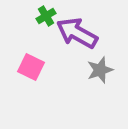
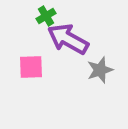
purple arrow: moved 9 px left, 6 px down
pink square: rotated 28 degrees counterclockwise
